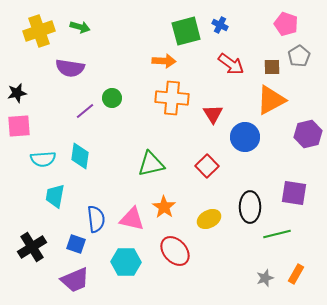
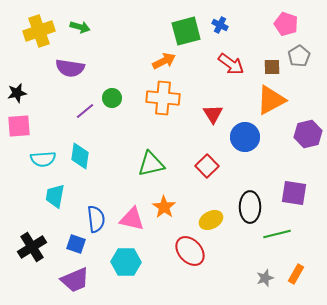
orange arrow: rotated 30 degrees counterclockwise
orange cross: moved 9 px left
yellow ellipse: moved 2 px right, 1 px down
red ellipse: moved 15 px right
